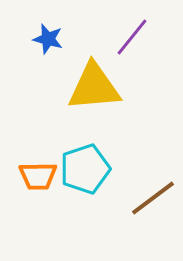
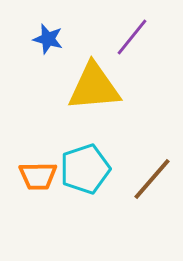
brown line: moved 1 px left, 19 px up; rotated 12 degrees counterclockwise
